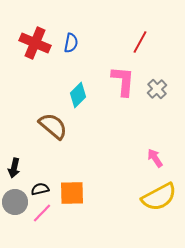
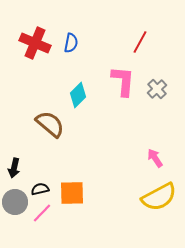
brown semicircle: moved 3 px left, 2 px up
